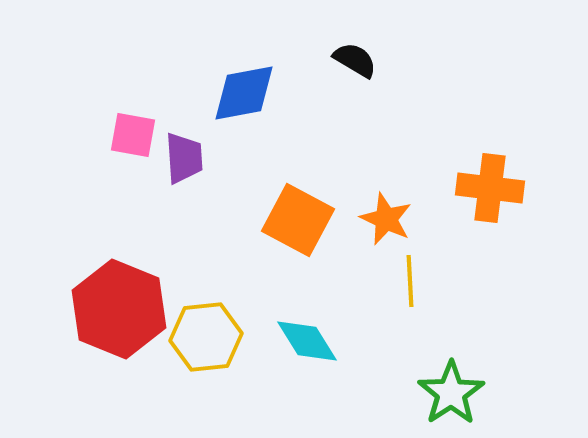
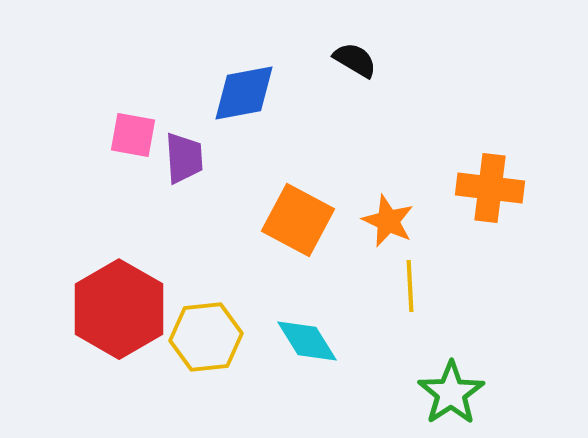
orange star: moved 2 px right, 2 px down
yellow line: moved 5 px down
red hexagon: rotated 8 degrees clockwise
